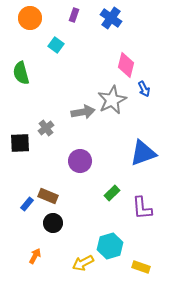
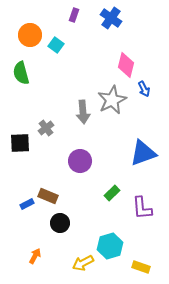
orange circle: moved 17 px down
gray arrow: rotated 95 degrees clockwise
blue rectangle: rotated 24 degrees clockwise
black circle: moved 7 px right
